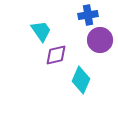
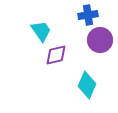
cyan diamond: moved 6 px right, 5 px down
